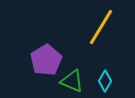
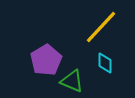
yellow line: rotated 12 degrees clockwise
cyan diamond: moved 18 px up; rotated 30 degrees counterclockwise
